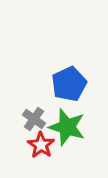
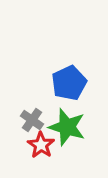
blue pentagon: moved 1 px up
gray cross: moved 2 px left, 1 px down
